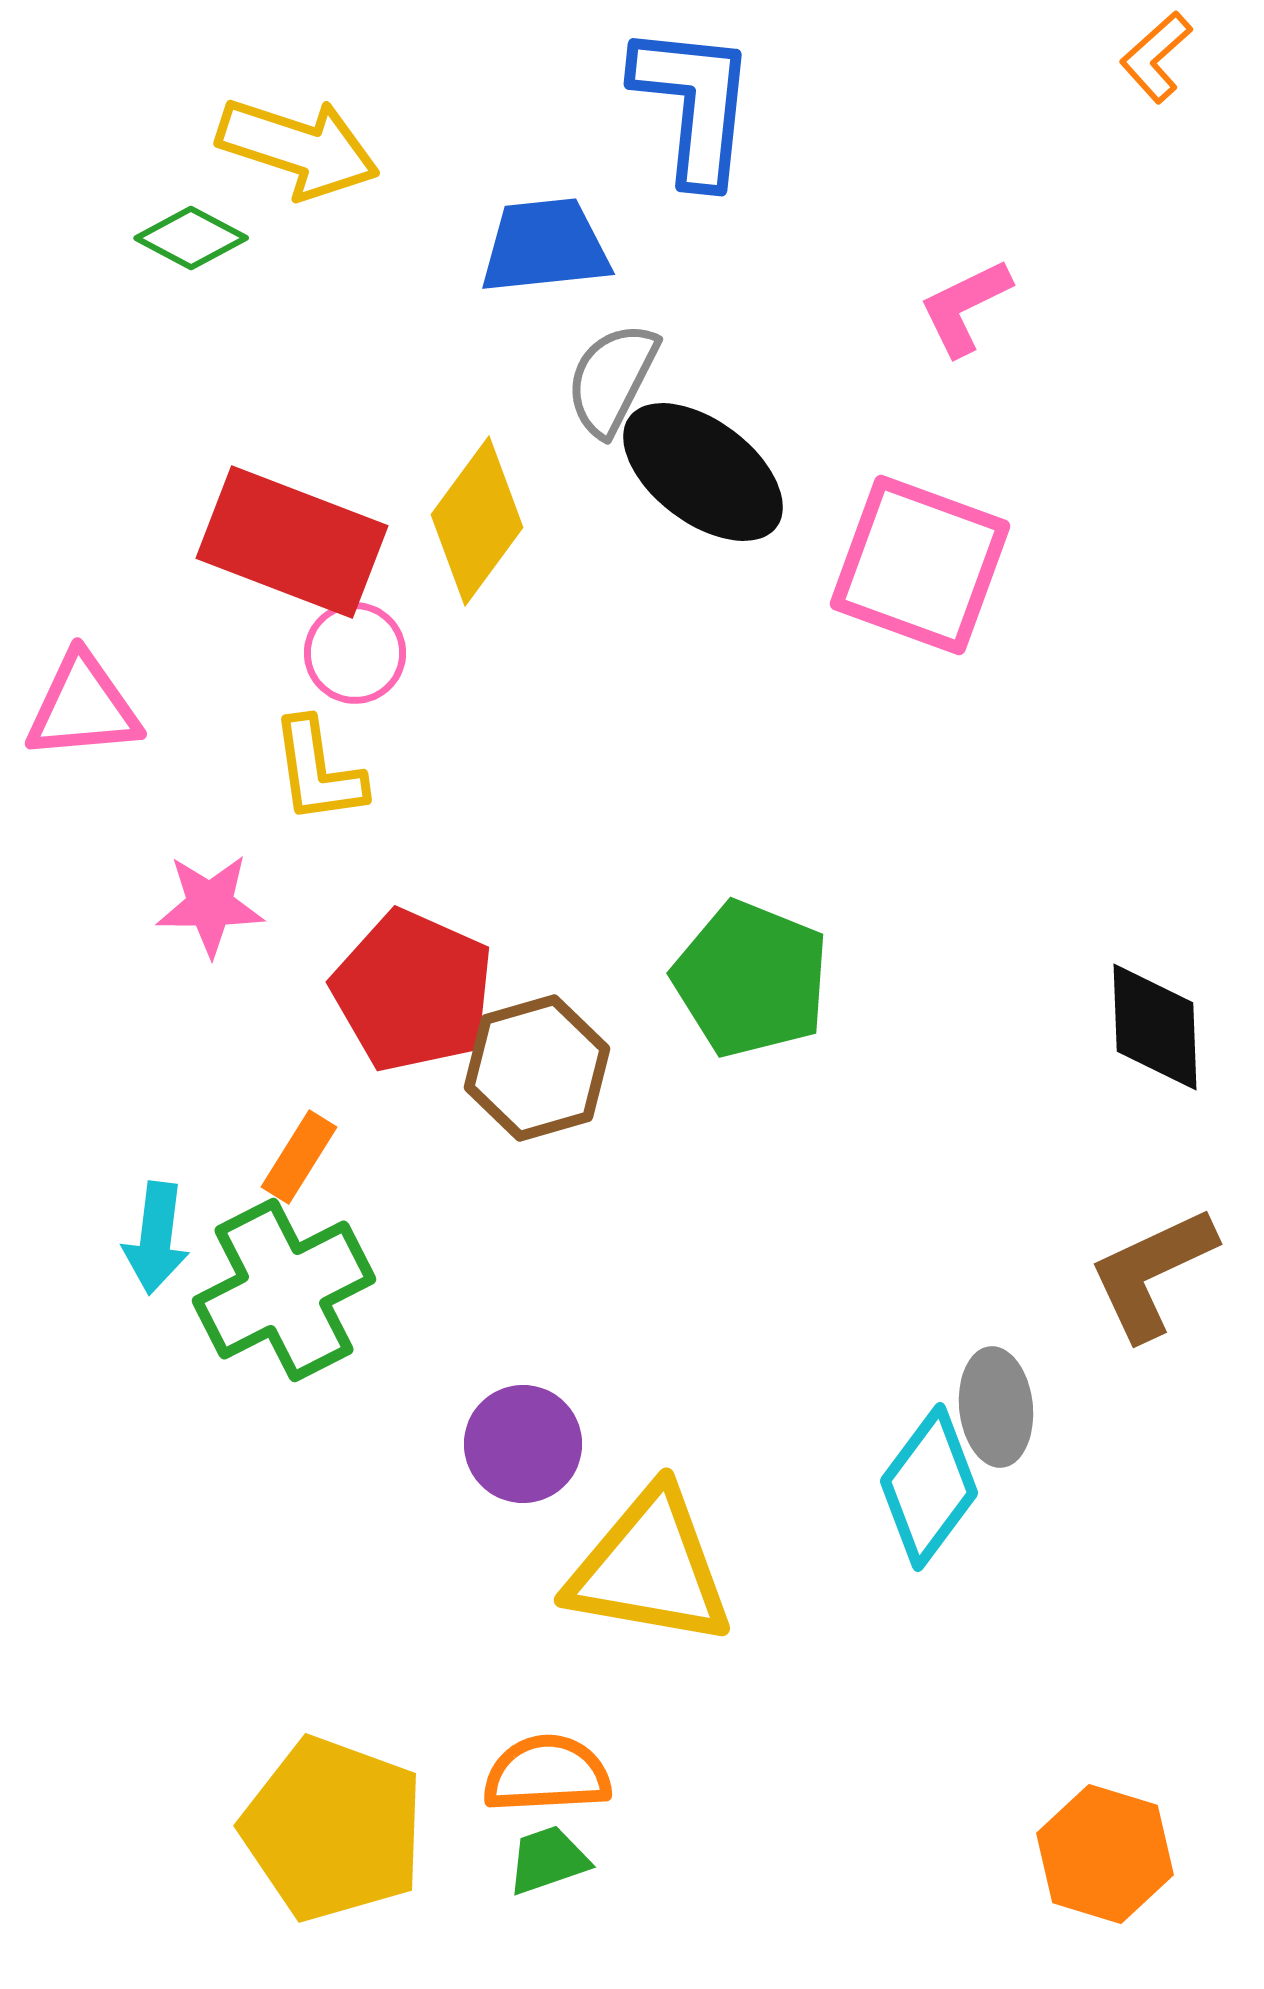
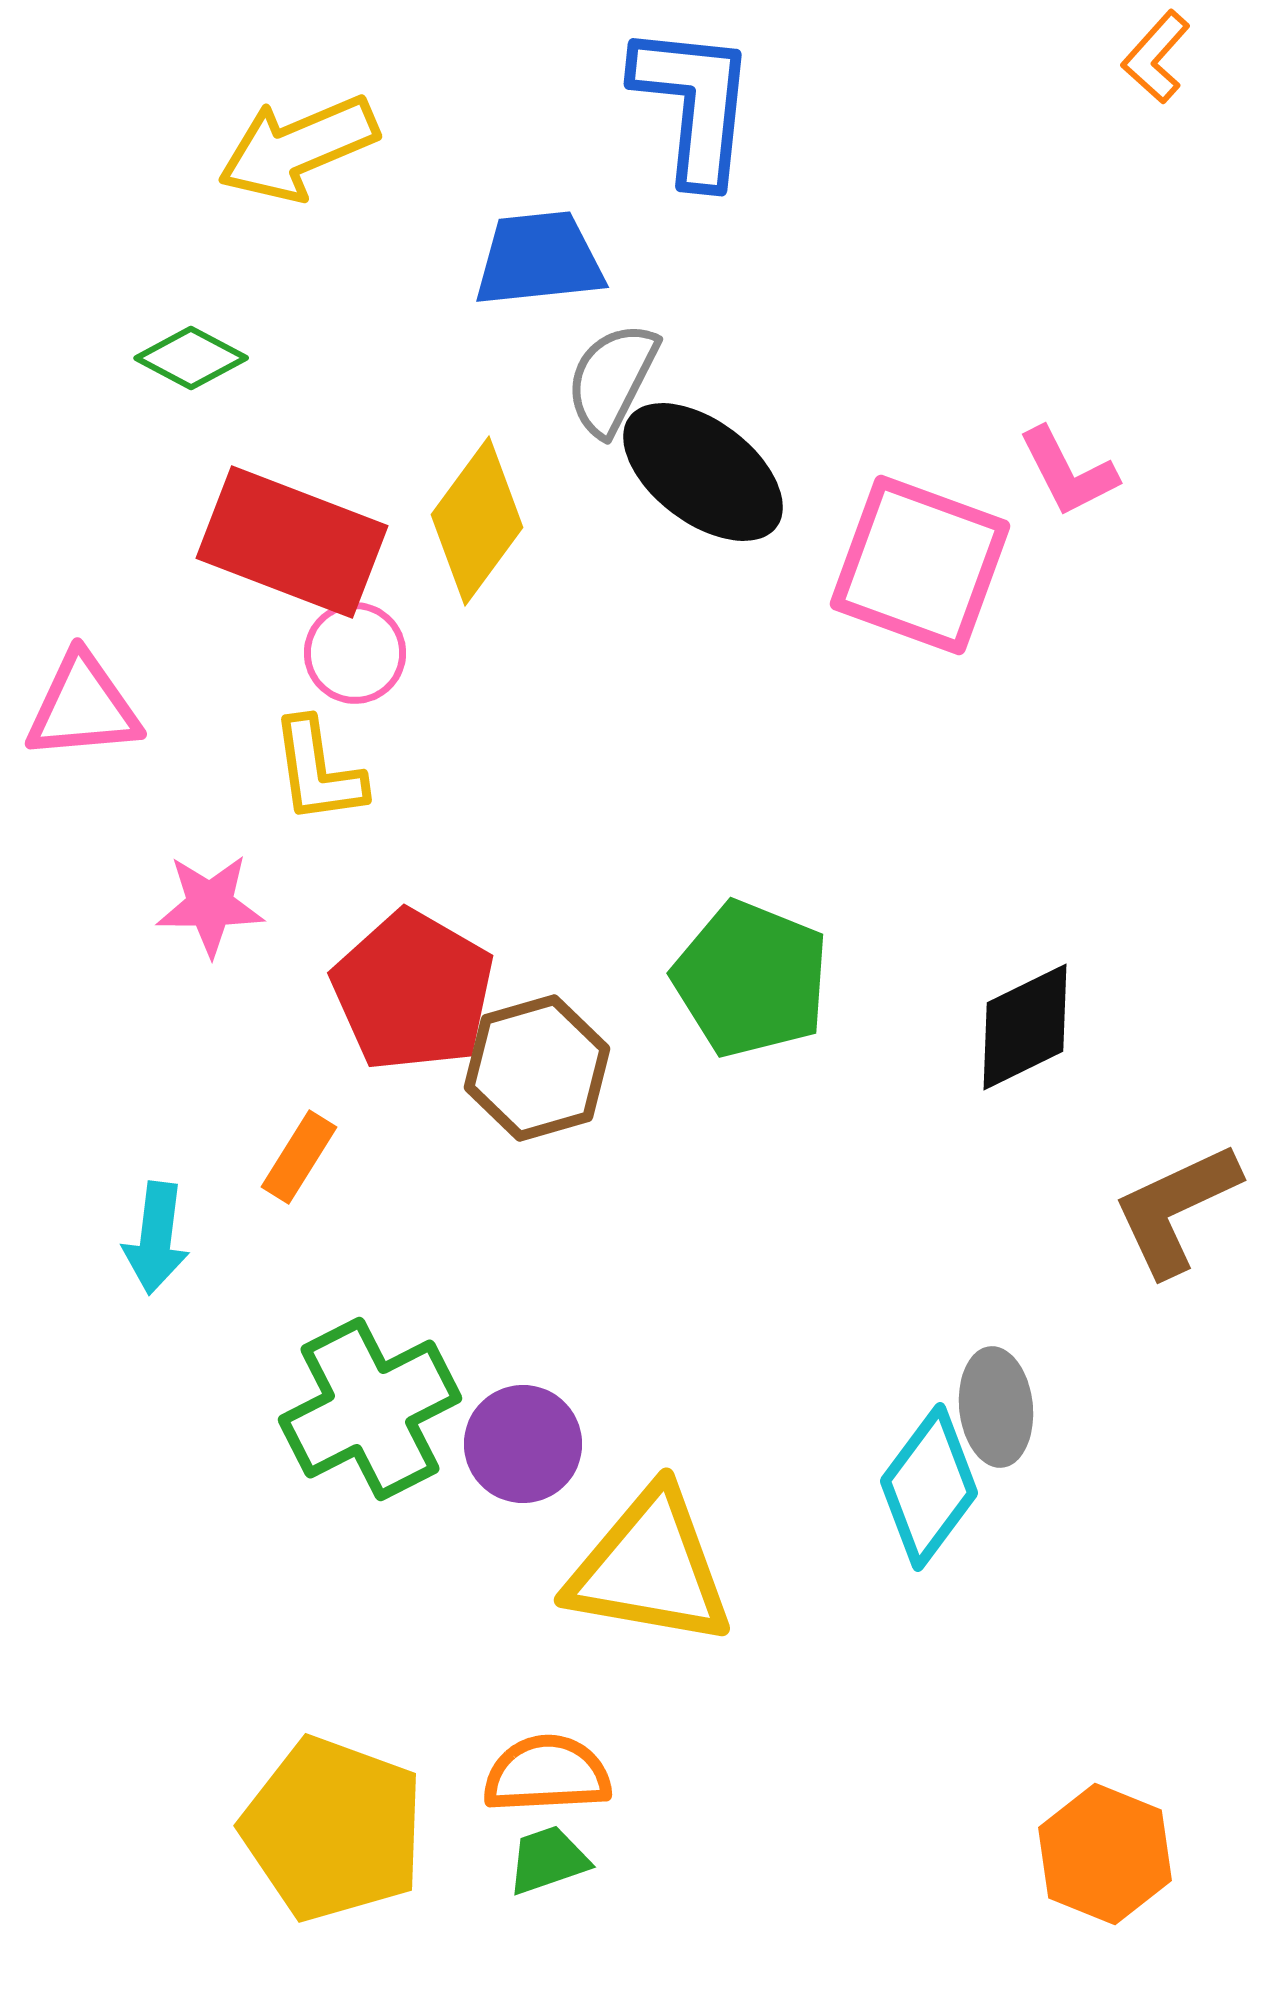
orange L-shape: rotated 6 degrees counterclockwise
yellow arrow: rotated 139 degrees clockwise
green diamond: moved 120 px down
blue trapezoid: moved 6 px left, 13 px down
pink L-shape: moved 103 px right, 165 px down; rotated 91 degrees counterclockwise
red pentagon: rotated 6 degrees clockwise
black diamond: moved 130 px left; rotated 66 degrees clockwise
brown L-shape: moved 24 px right, 64 px up
green cross: moved 86 px right, 119 px down
orange hexagon: rotated 5 degrees clockwise
